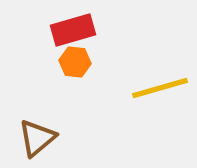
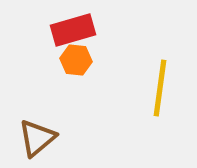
orange hexagon: moved 1 px right, 2 px up
yellow line: rotated 66 degrees counterclockwise
